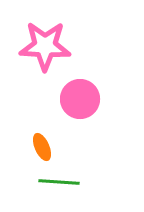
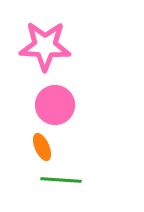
pink circle: moved 25 px left, 6 px down
green line: moved 2 px right, 2 px up
